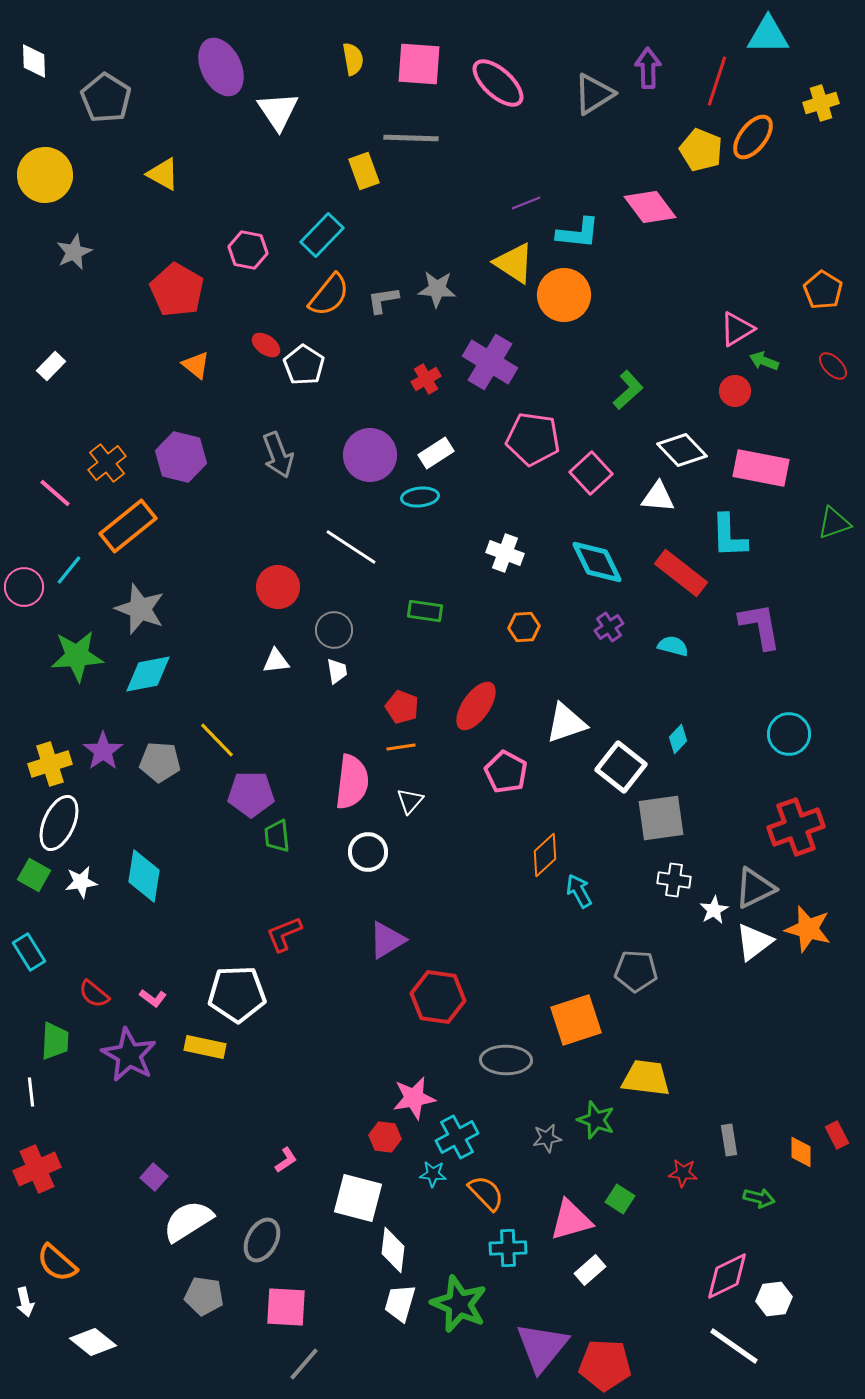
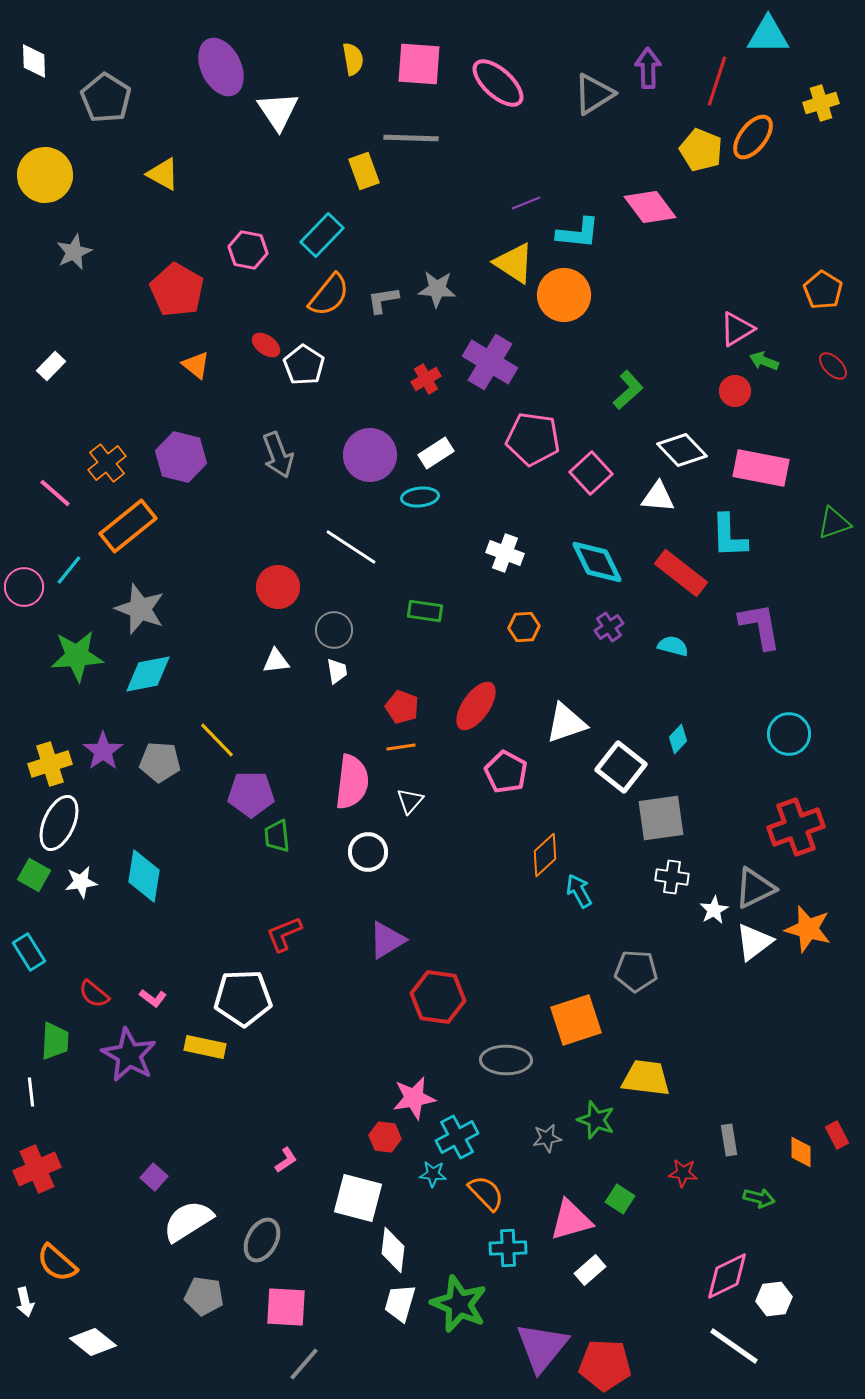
white cross at (674, 880): moved 2 px left, 3 px up
white pentagon at (237, 994): moved 6 px right, 4 px down
